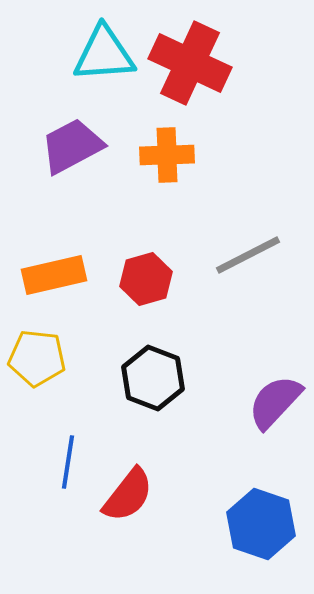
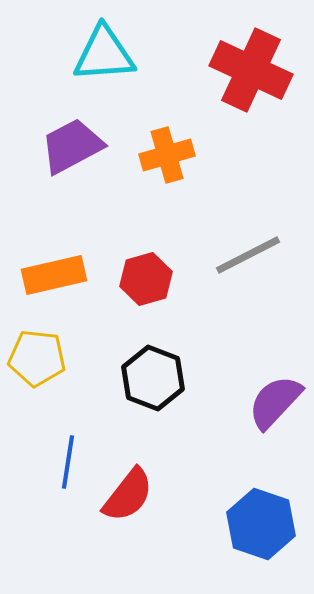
red cross: moved 61 px right, 7 px down
orange cross: rotated 14 degrees counterclockwise
